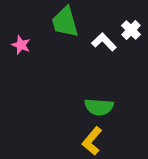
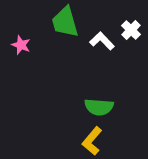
white L-shape: moved 2 px left, 1 px up
